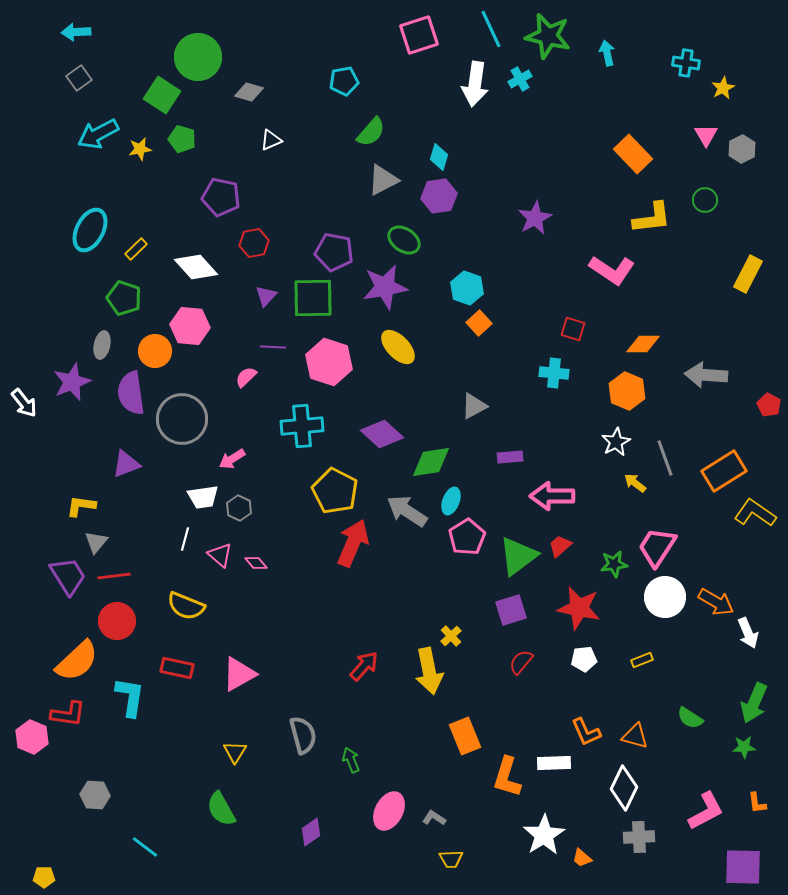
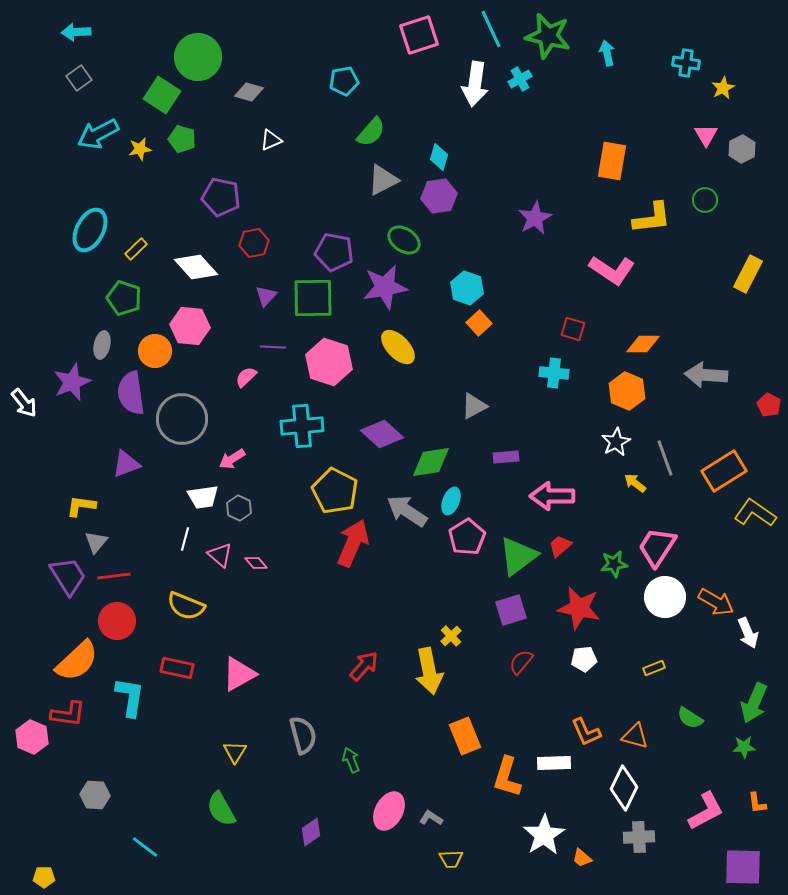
orange rectangle at (633, 154): moved 21 px left, 7 px down; rotated 54 degrees clockwise
purple rectangle at (510, 457): moved 4 px left
yellow rectangle at (642, 660): moved 12 px right, 8 px down
gray L-shape at (434, 818): moved 3 px left
